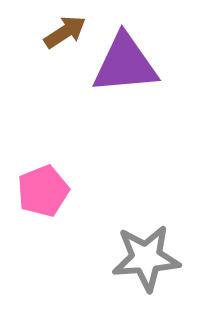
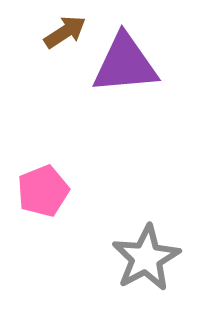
gray star: rotated 24 degrees counterclockwise
